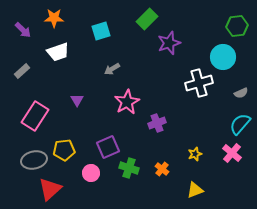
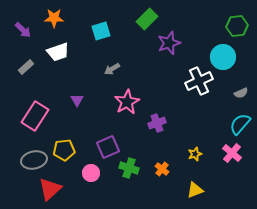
gray rectangle: moved 4 px right, 4 px up
white cross: moved 2 px up; rotated 8 degrees counterclockwise
